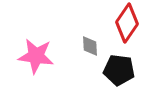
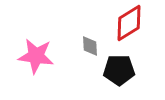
red diamond: moved 2 px right; rotated 24 degrees clockwise
black pentagon: rotated 8 degrees counterclockwise
